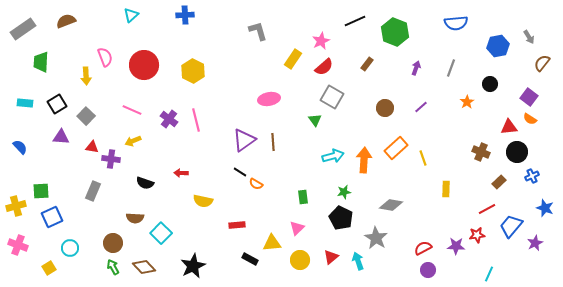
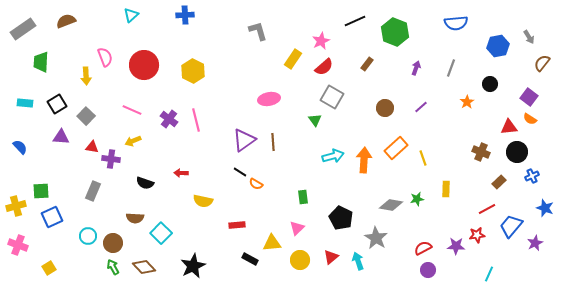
green star at (344, 192): moved 73 px right, 7 px down
cyan circle at (70, 248): moved 18 px right, 12 px up
